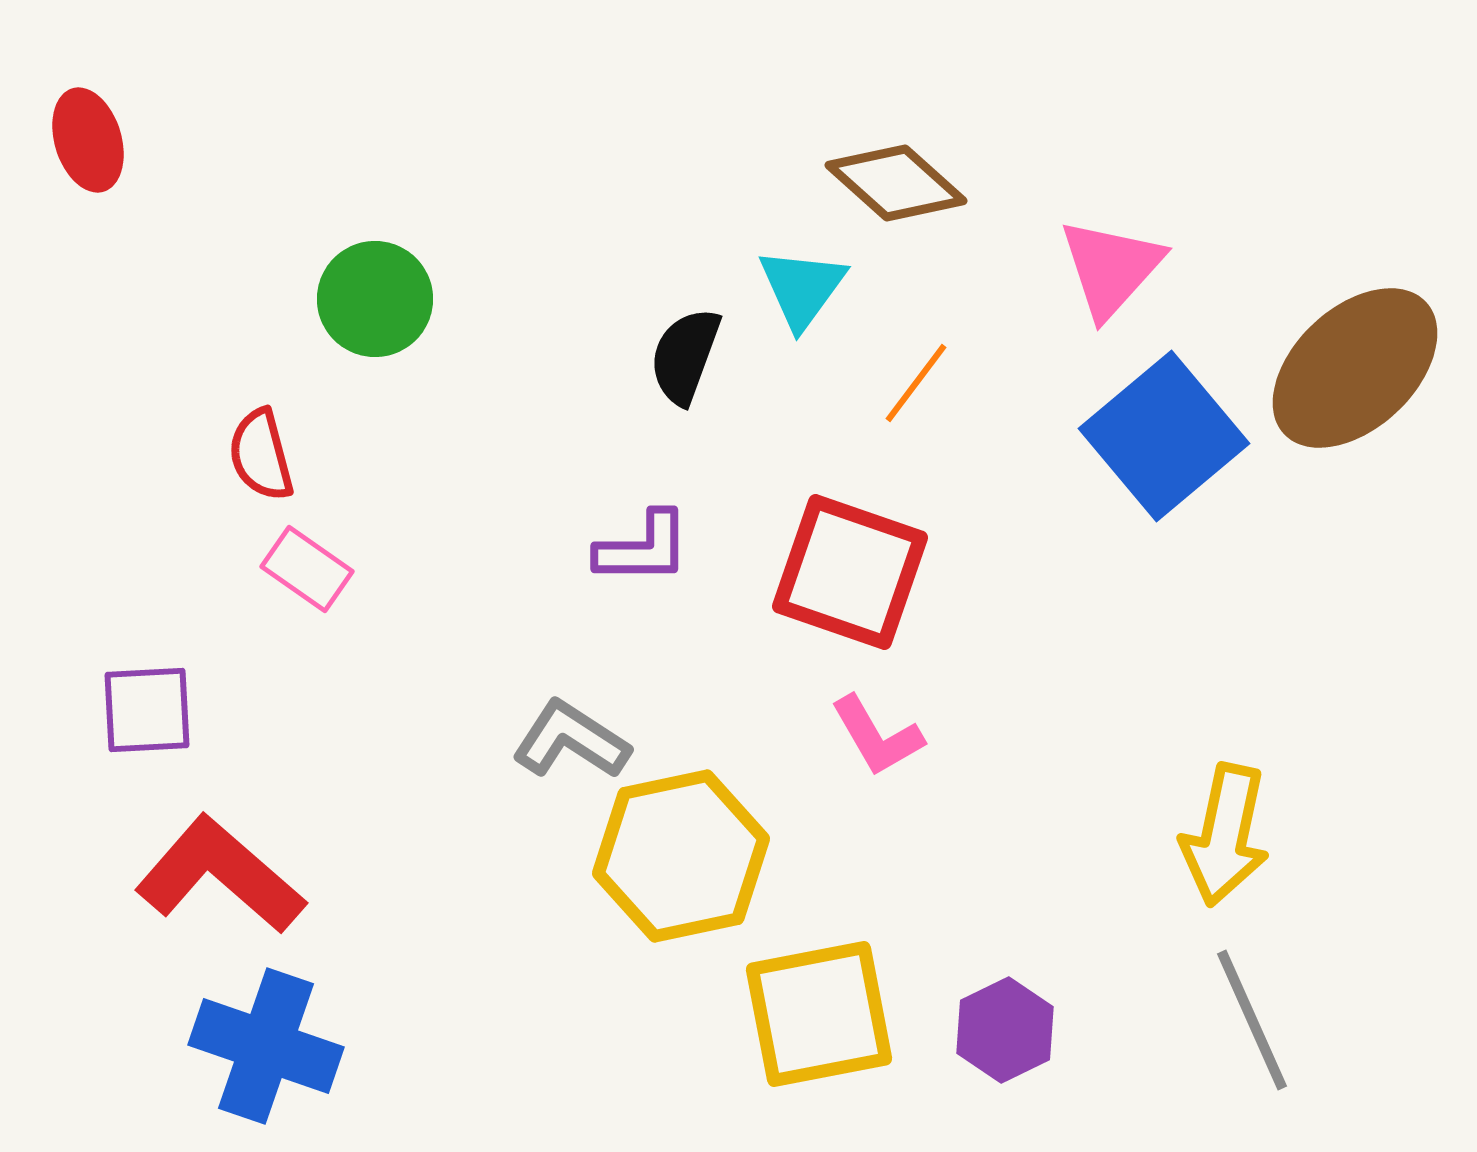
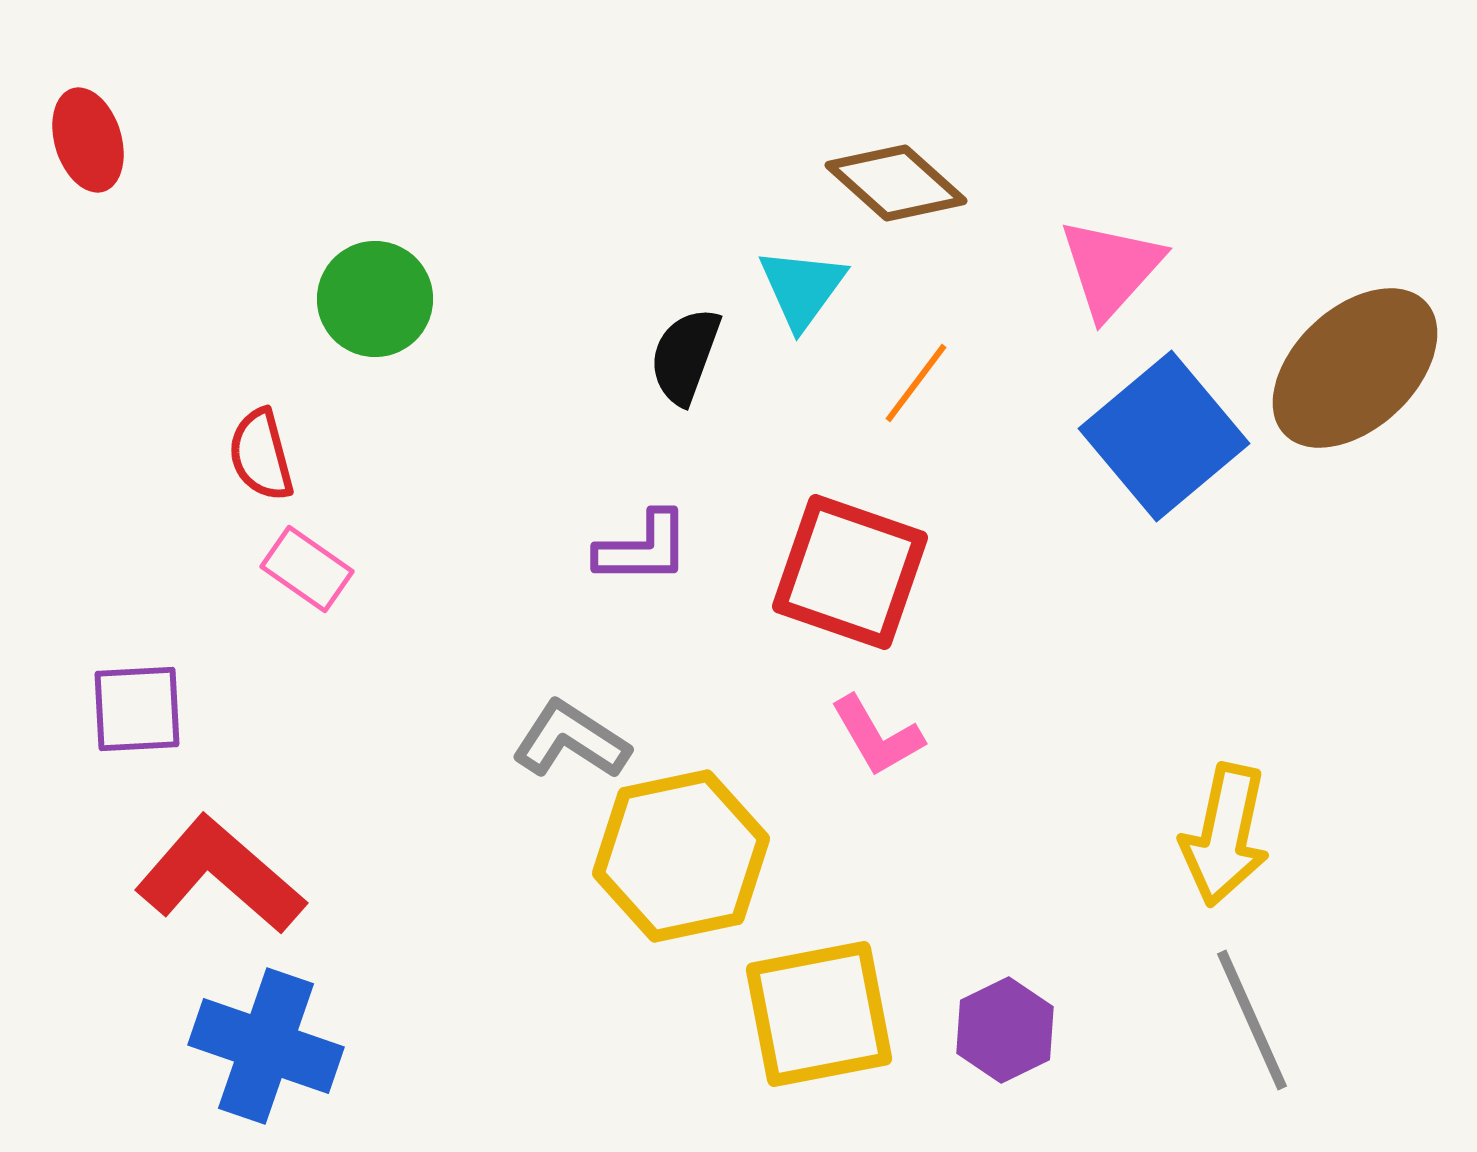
purple square: moved 10 px left, 1 px up
